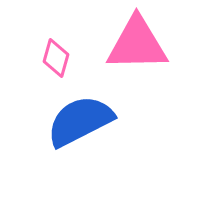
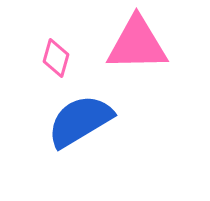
blue semicircle: rotated 4 degrees counterclockwise
